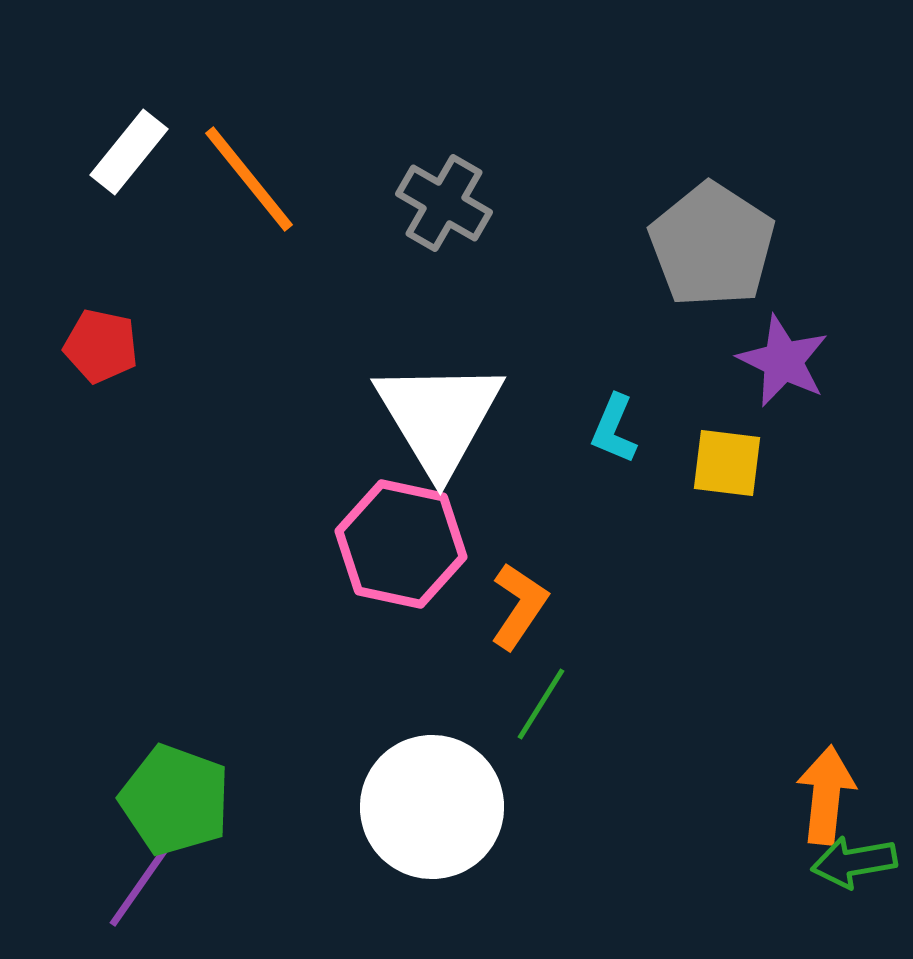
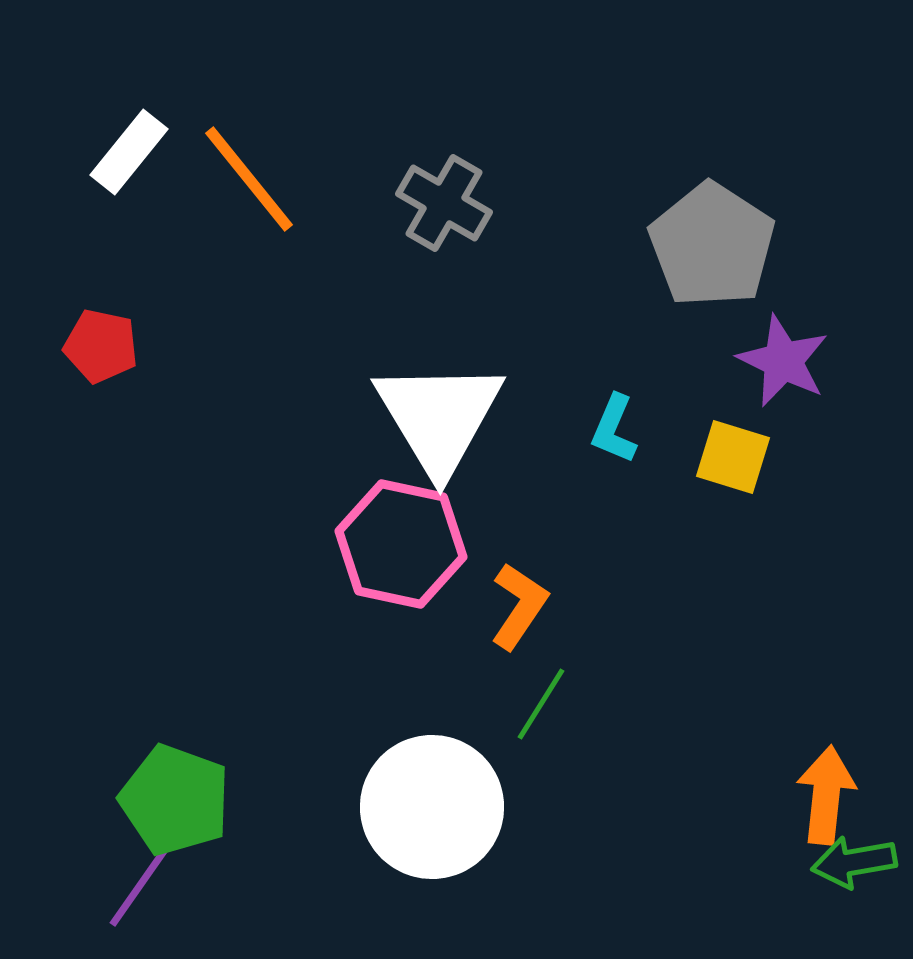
yellow square: moved 6 px right, 6 px up; rotated 10 degrees clockwise
